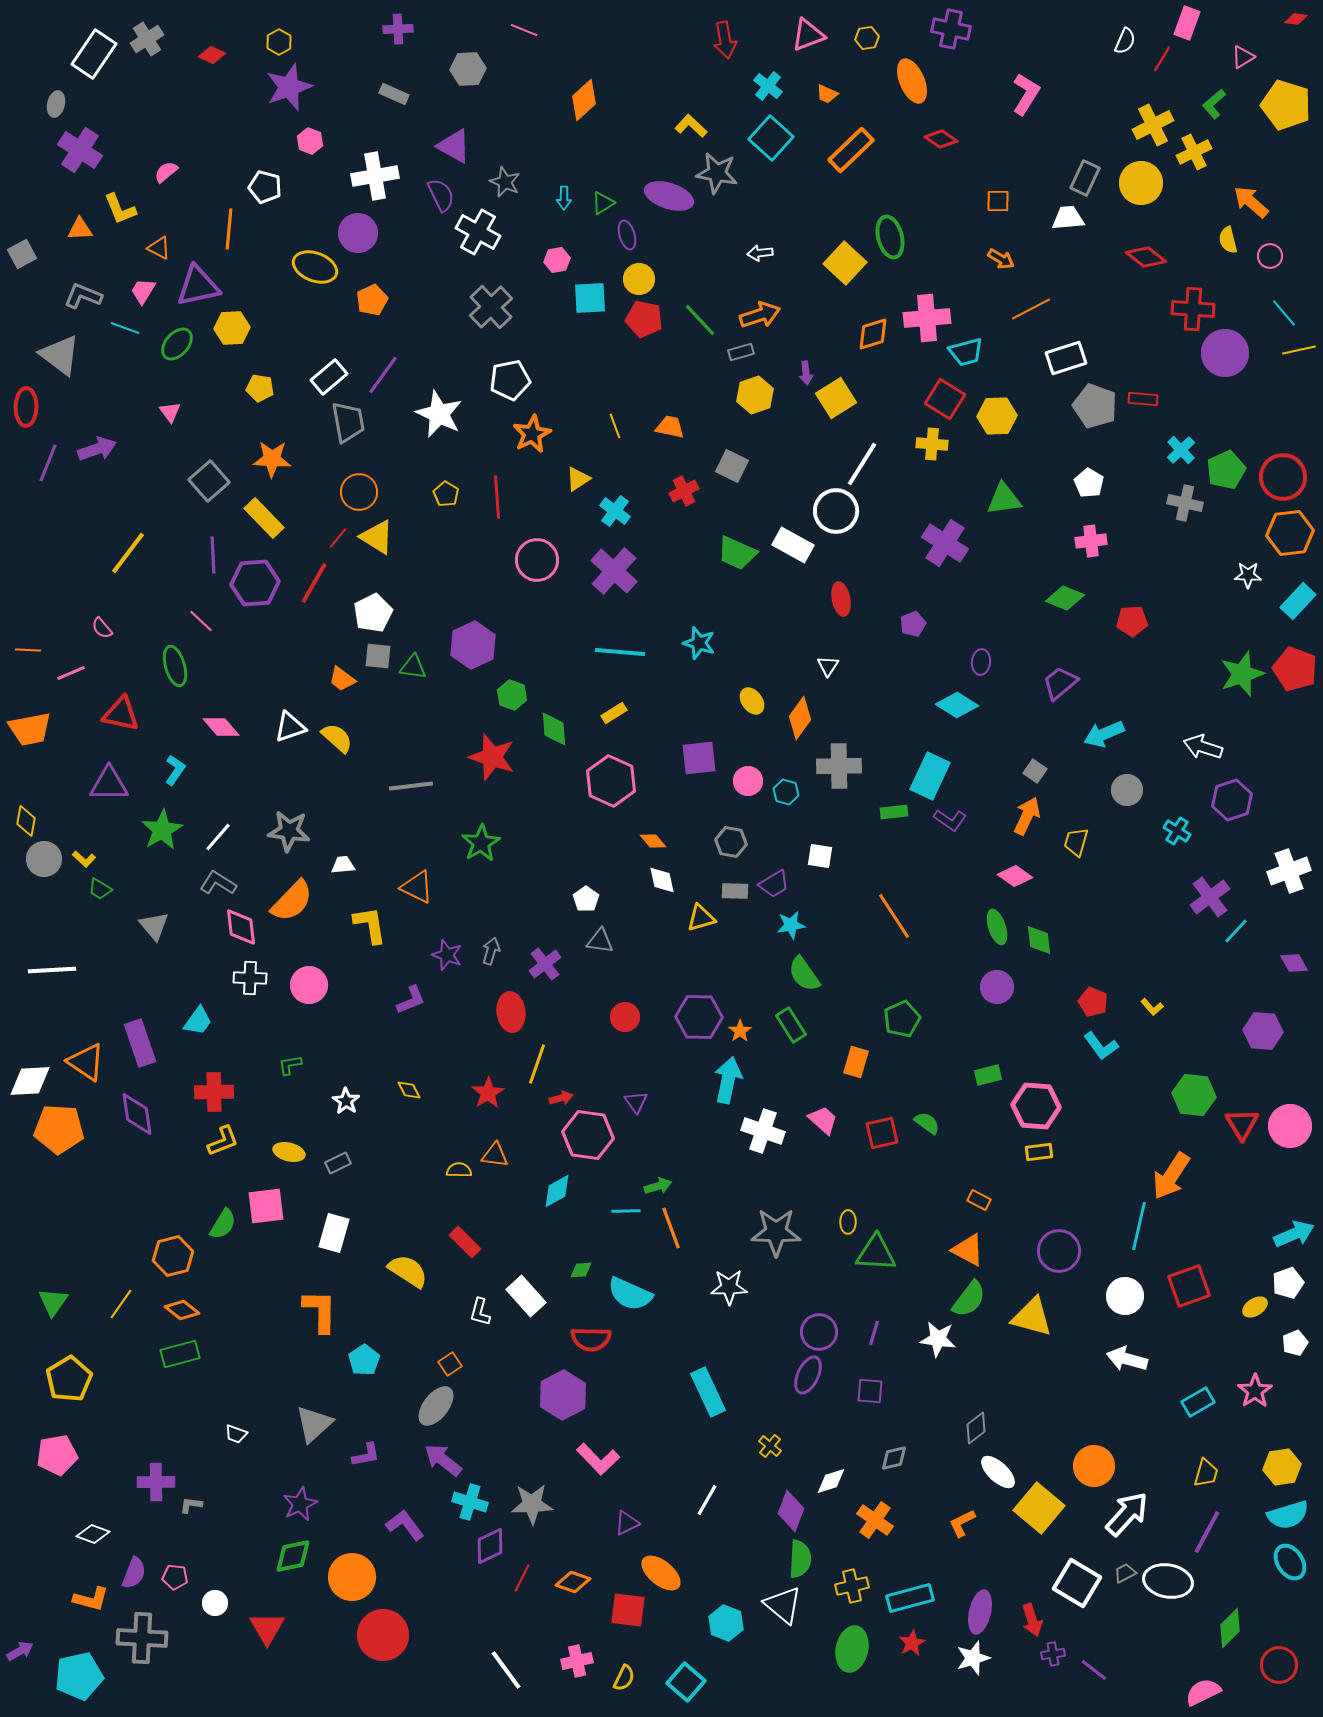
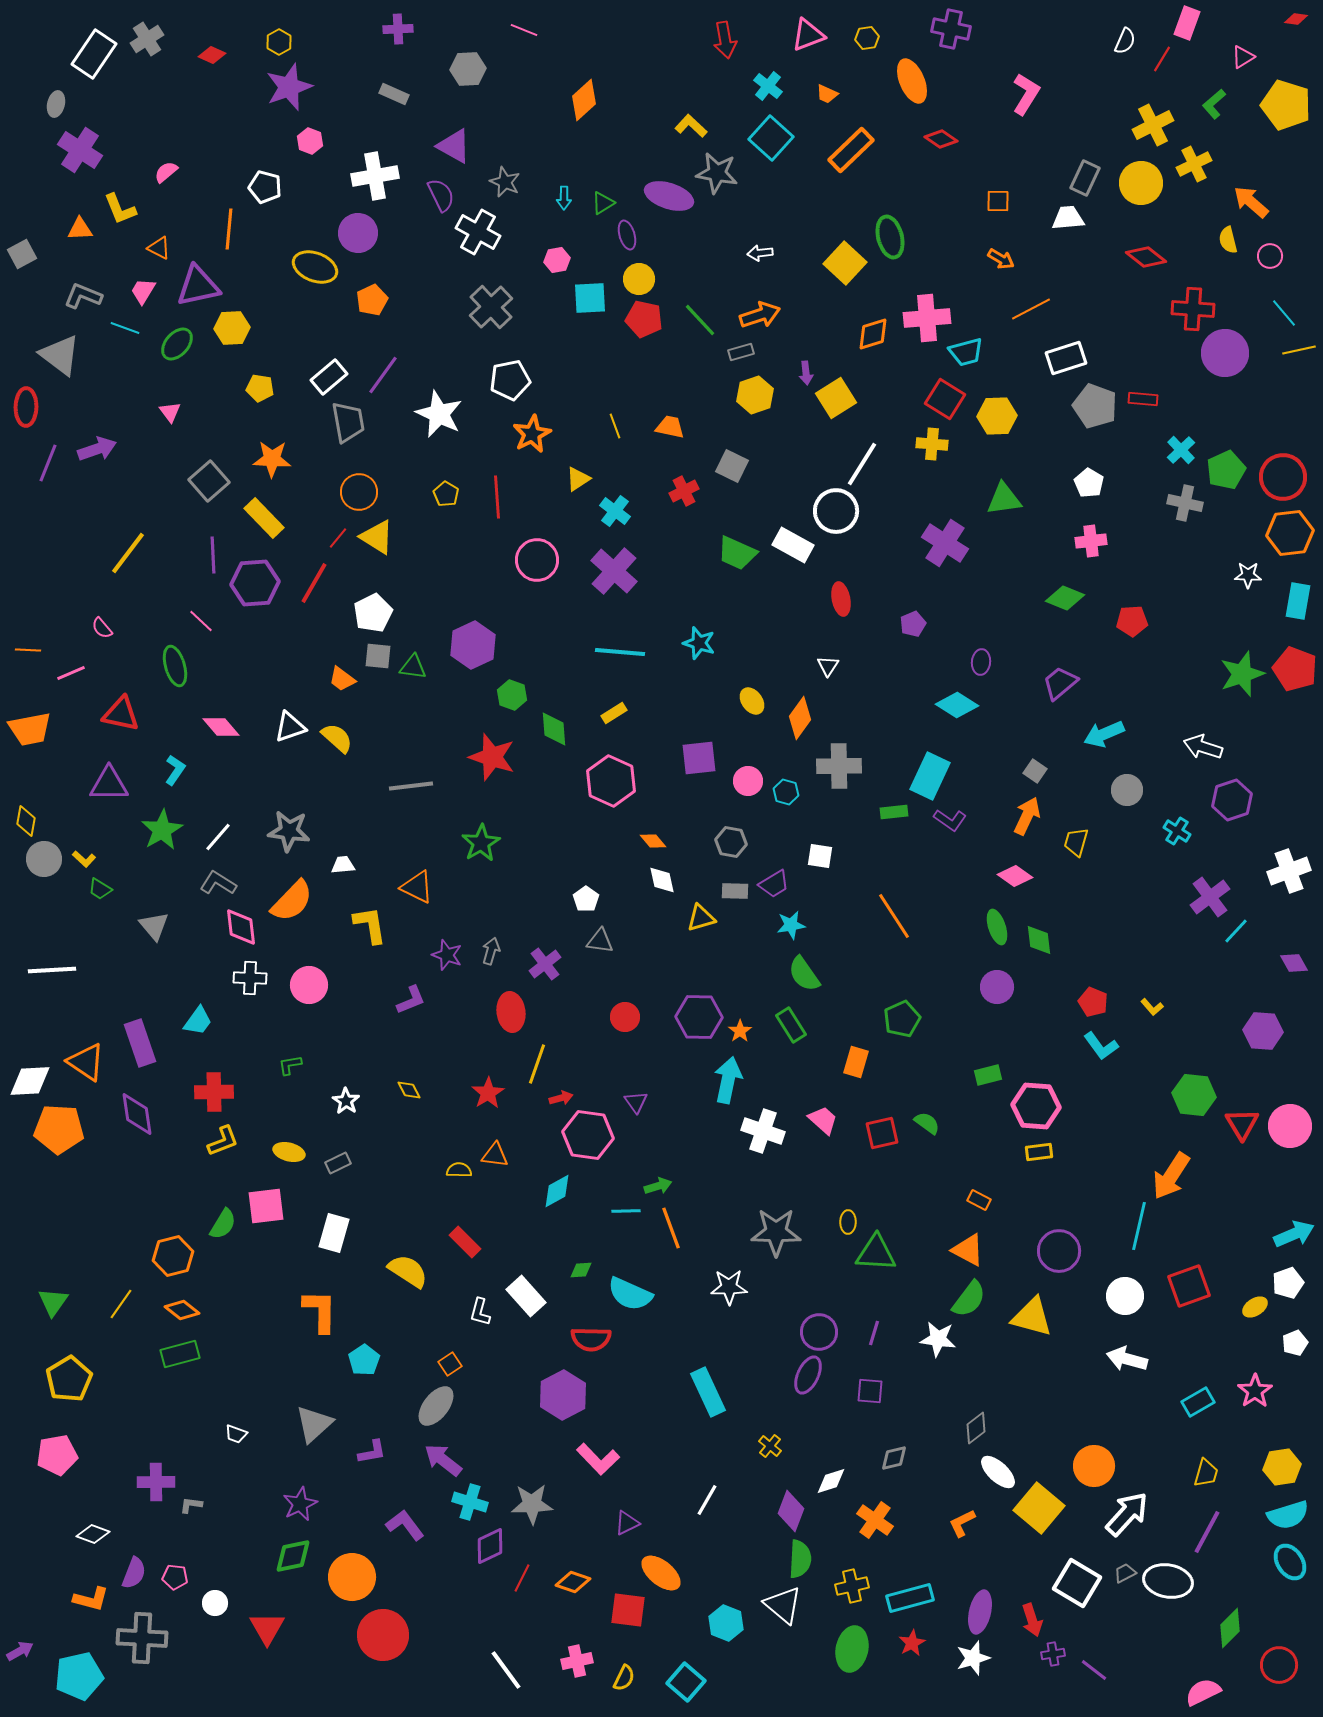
yellow cross at (1194, 152): moved 12 px down
cyan rectangle at (1298, 601): rotated 33 degrees counterclockwise
purple L-shape at (366, 1455): moved 6 px right, 3 px up
